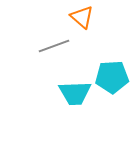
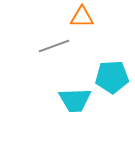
orange triangle: rotated 40 degrees counterclockwise
cyan trapezoid: moved 7 px down
